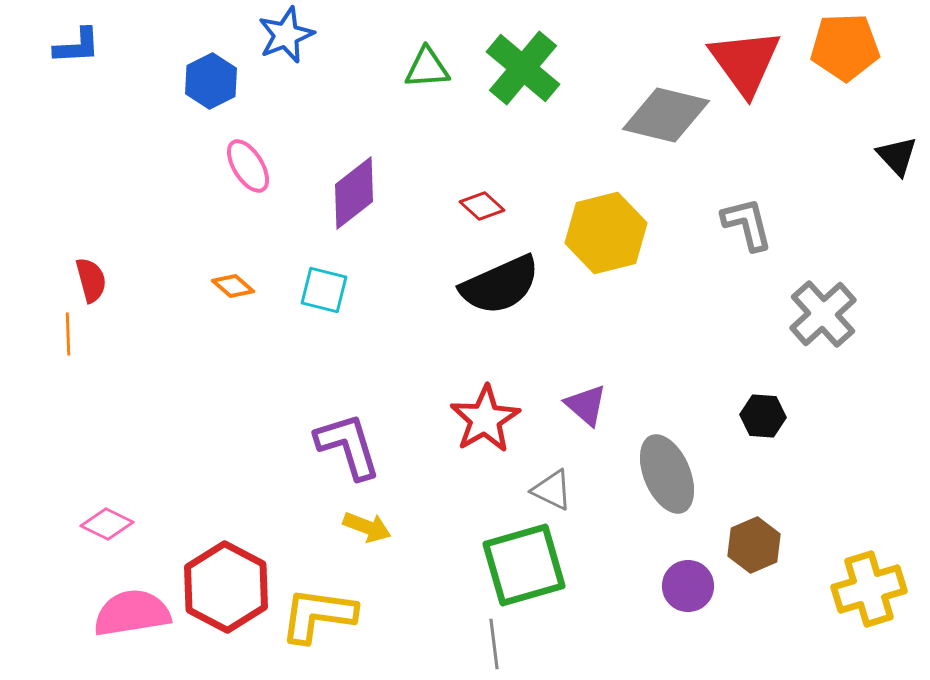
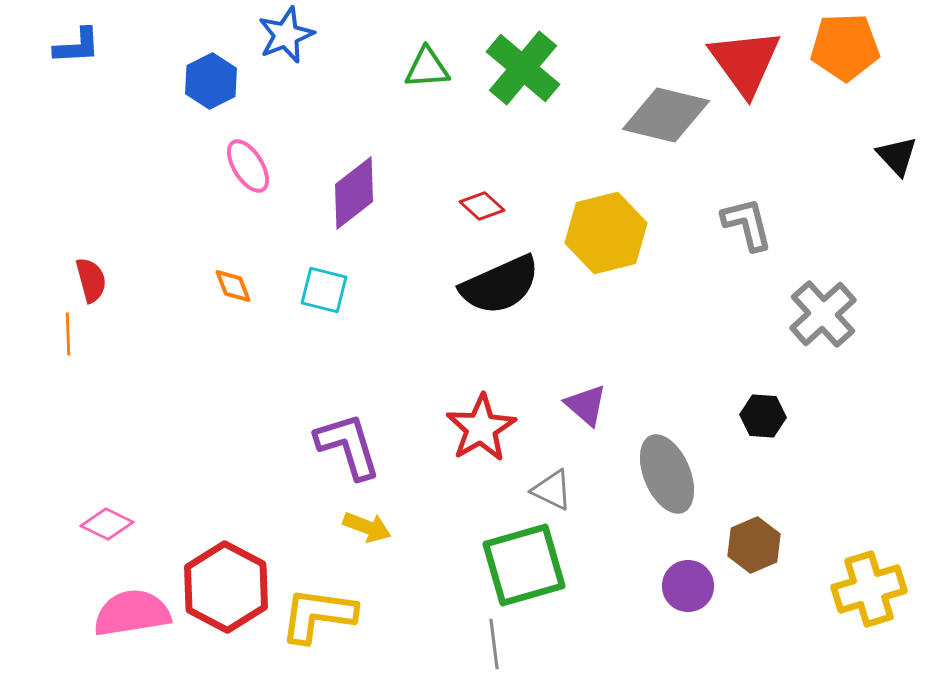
orange diamond: rotated 27 degrees clockwise
red star: moved 4 px left, 9 px down
